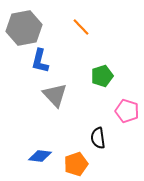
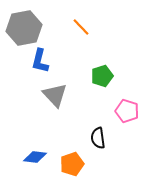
blue diamond: moved 5 px left, 1 px down
orange pentagon: moved 4 px left
